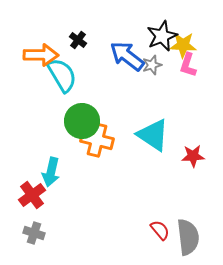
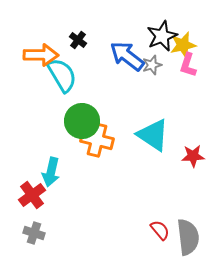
yellow star: rotated 16 degrees counterclockwise
